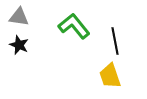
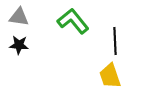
green L-shape: moved 1 px left, 5 px up
black line: rotated 8 degrees clockwise
black star: rotated 18 degrees counterclockwise
